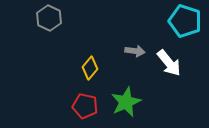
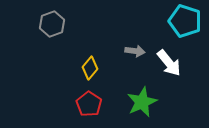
gray hexagon: moved 3 px right, 6 px down; rotated 15 degrees clockwise
green star: moved 16 px right
red pentagon: moved 4 px right, 2 px up; rotated 20 degrees clockwise
